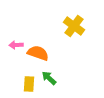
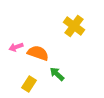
pink arrow: moved 2 px down; rotated 16 degrees counterclockwise
green arrow: moved 8 px right, 4 px up
yellow rectangle: rotated 28 degrees clockwise
